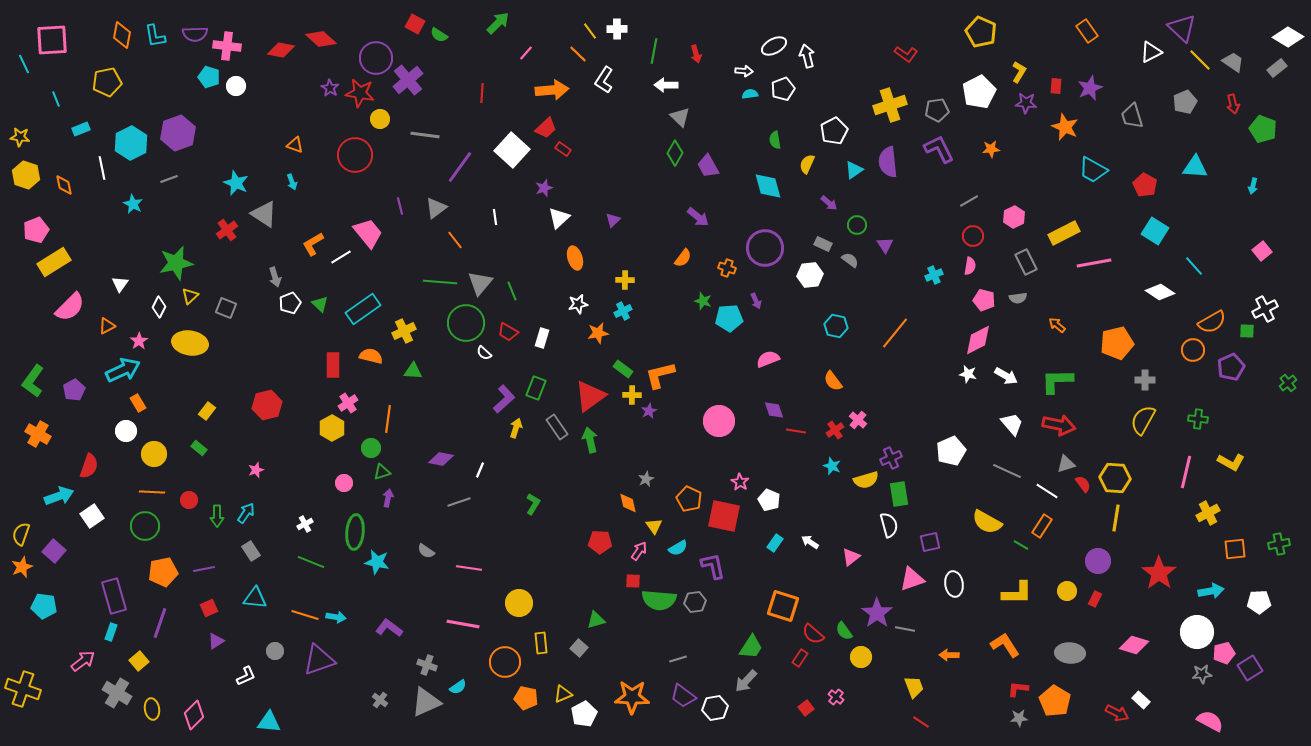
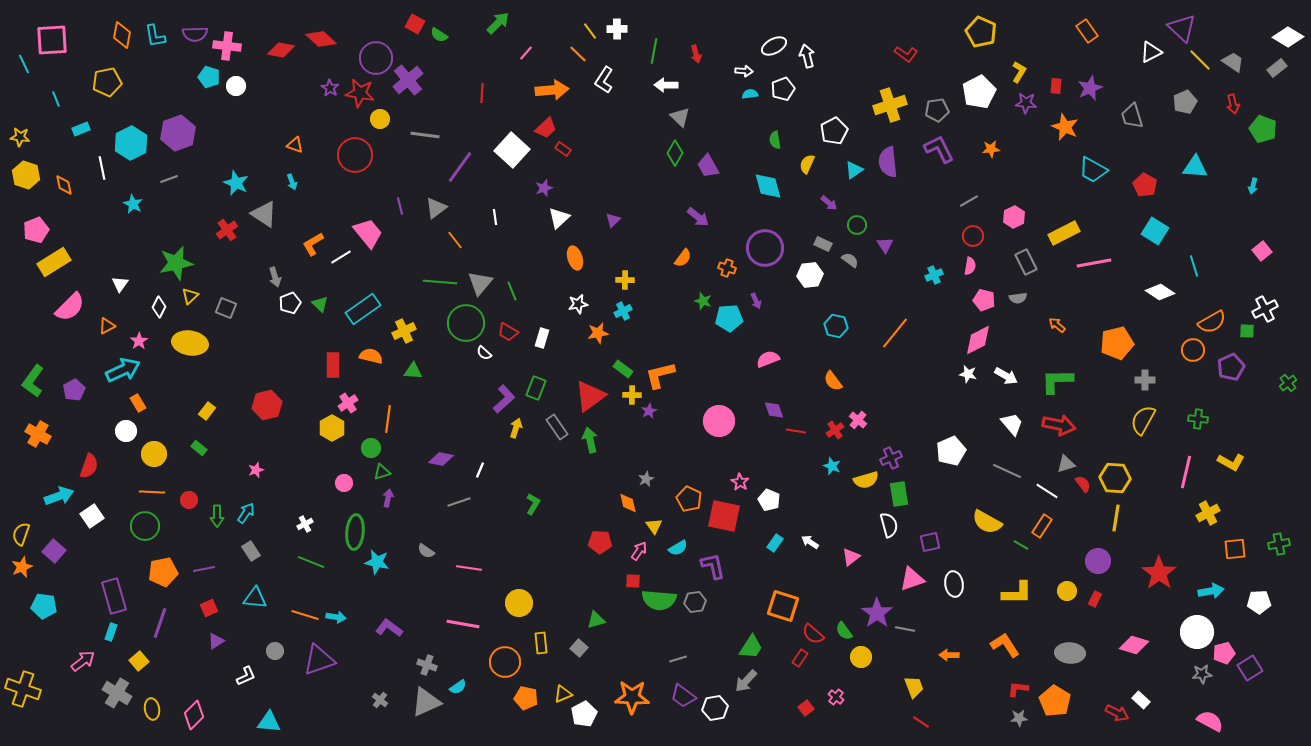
cyan line at (1194, 266): rotated 25 degrees clockwise
